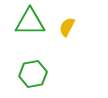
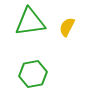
green triangle: rotated 8 degrees counterclockwise
